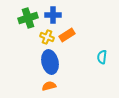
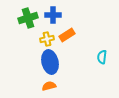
yellow cross: moved 2 px down; rotated 32 degrees counterclockwise
